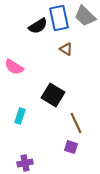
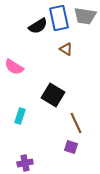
gray trapezoid: rotated 35 degrees counterclockwise
